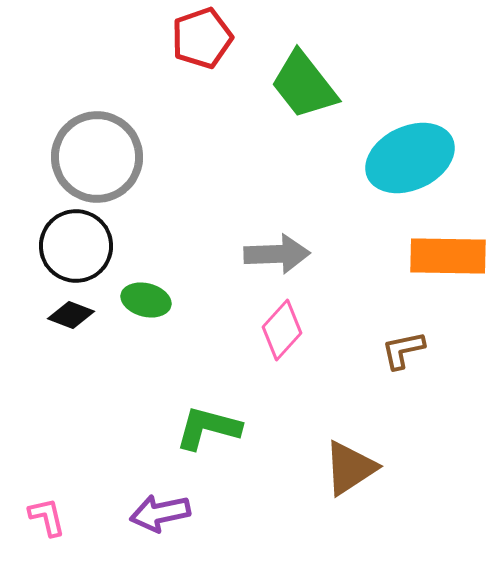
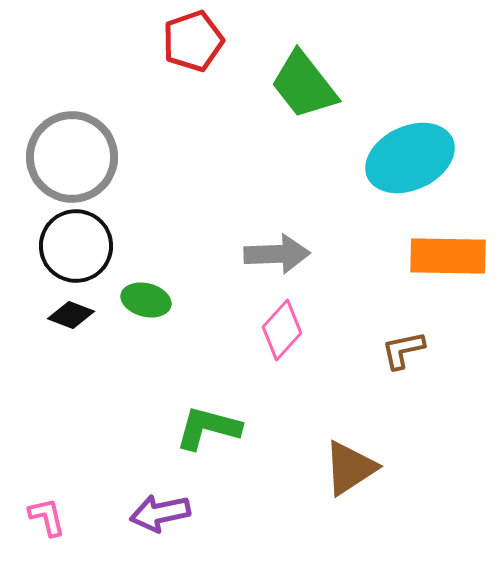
red pentagon: moved 9 px left, 3 px down
gray circle: moved 25 px left
